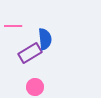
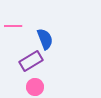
blue semicircle: rotated 15 degrees counterclockwise
purple rectangle: moved 1 px right, 8 px down
